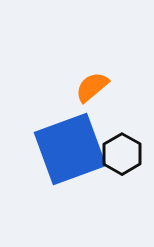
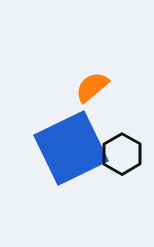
blue square: moved 1 px right, 1 px up; rotated 6 degrees counterclockwise
